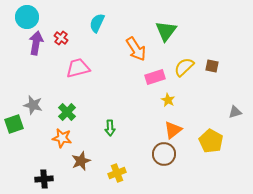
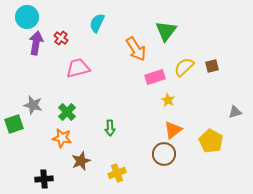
brown square: rotated 24 degrees counterclockwise
